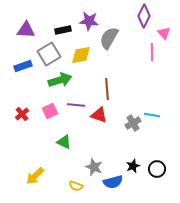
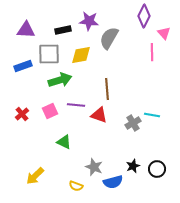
gray square: rotated 30 degrees clockwise
